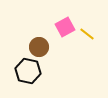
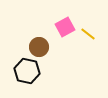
yellow line: moved 1 px right
black hexagon: moved 1 px left
